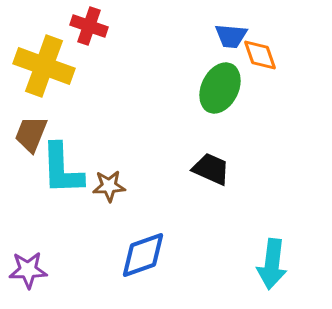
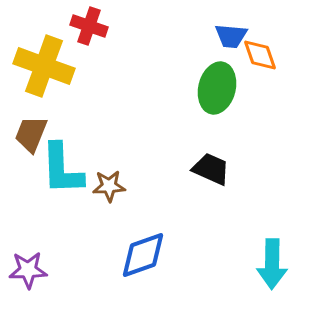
green ellipse: moved 3 px left; rotated 12 degrees counterclockwise
cyan arrow: rotated 6 degrees counterclockwise
